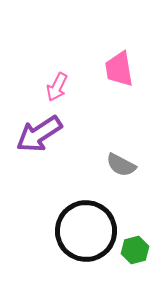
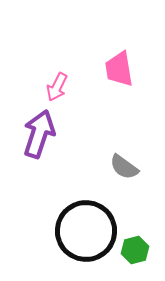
purple arrow: rotated 141 degrees clockwise
gray semicircle: moved 3 px right, 2 px down; rotated 8 degrees clockwise
